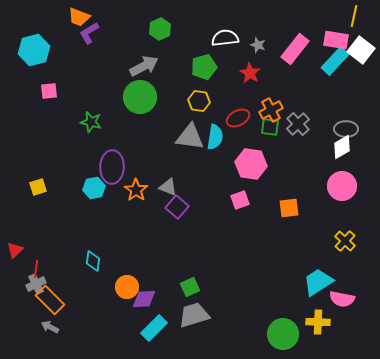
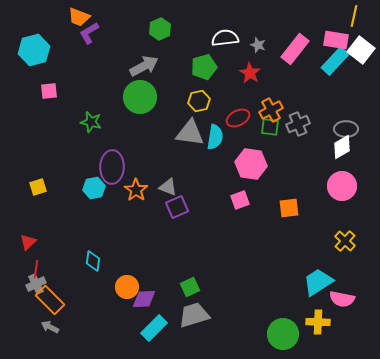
yellow hexagon at (199, 101): rotated 20 degrees counterclockwise
gray cross at (298, 124): rotated 20 degrees clockwise
gray triangle at (190, 137): moved 4 px up
purple square at (177, 207): rotated 25 degrees clockwise
red triangle at (15, 250): moved 13 px right, 8 px up
